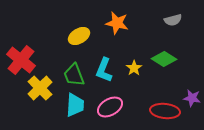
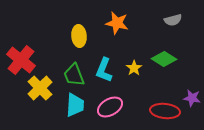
yellow ellipse: rotated 65 degrees counterclockwise
